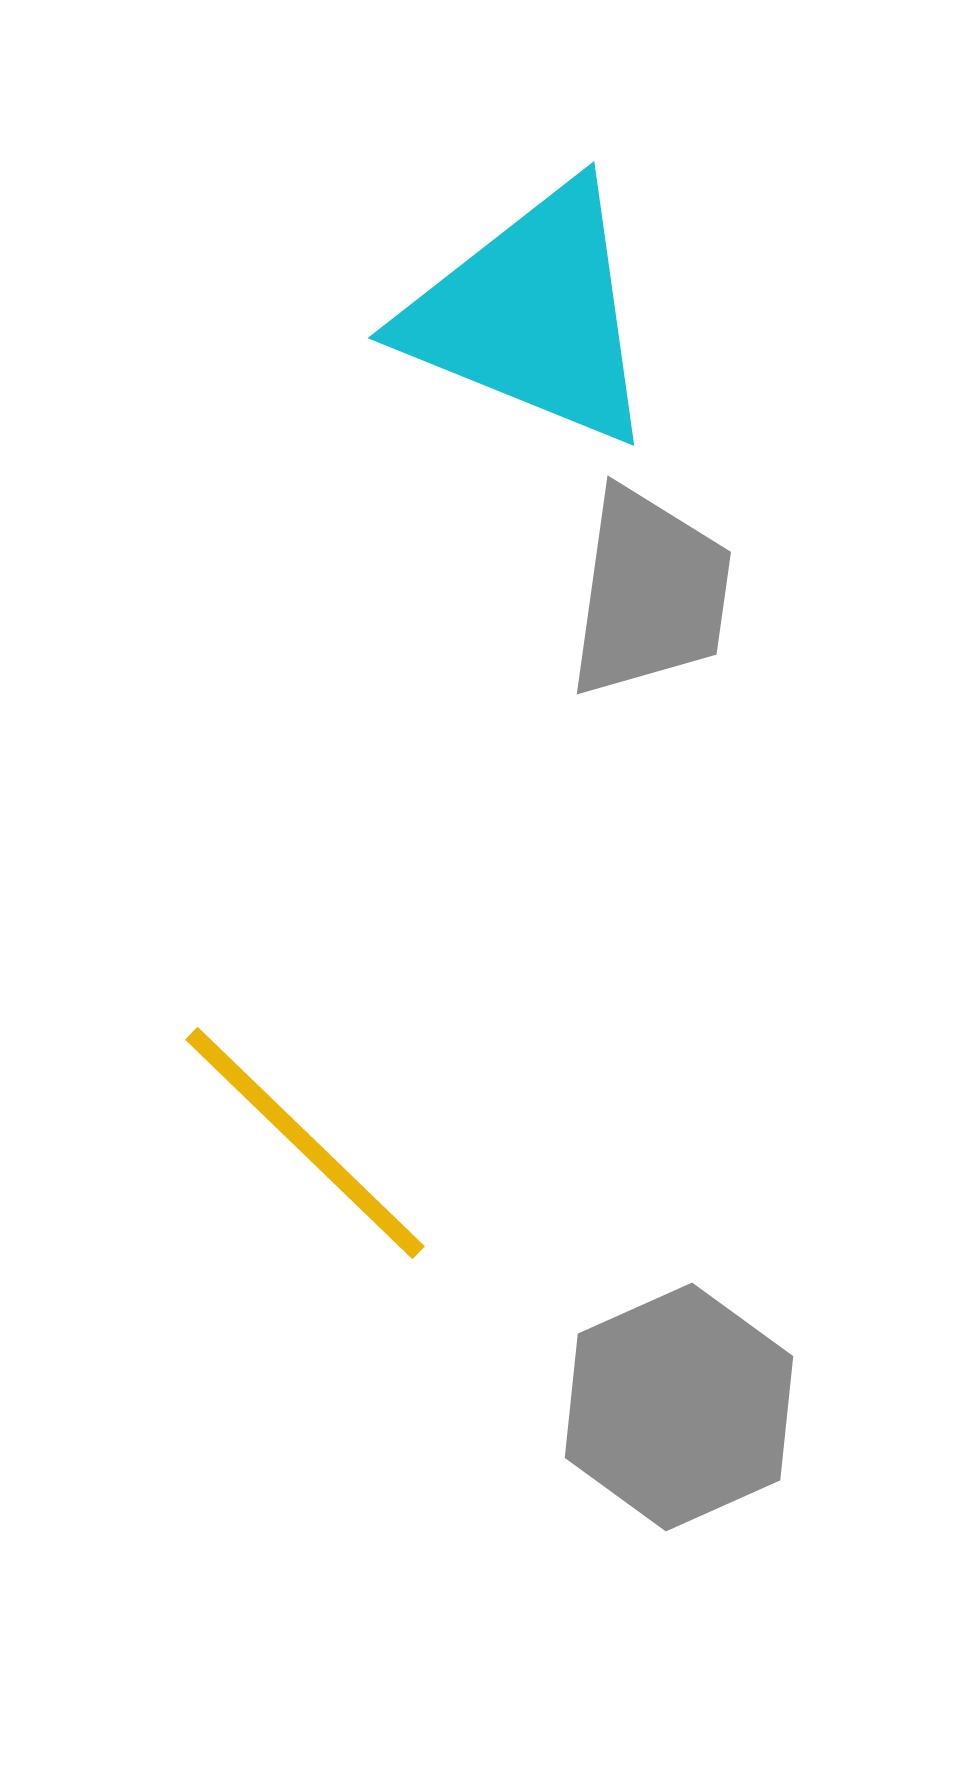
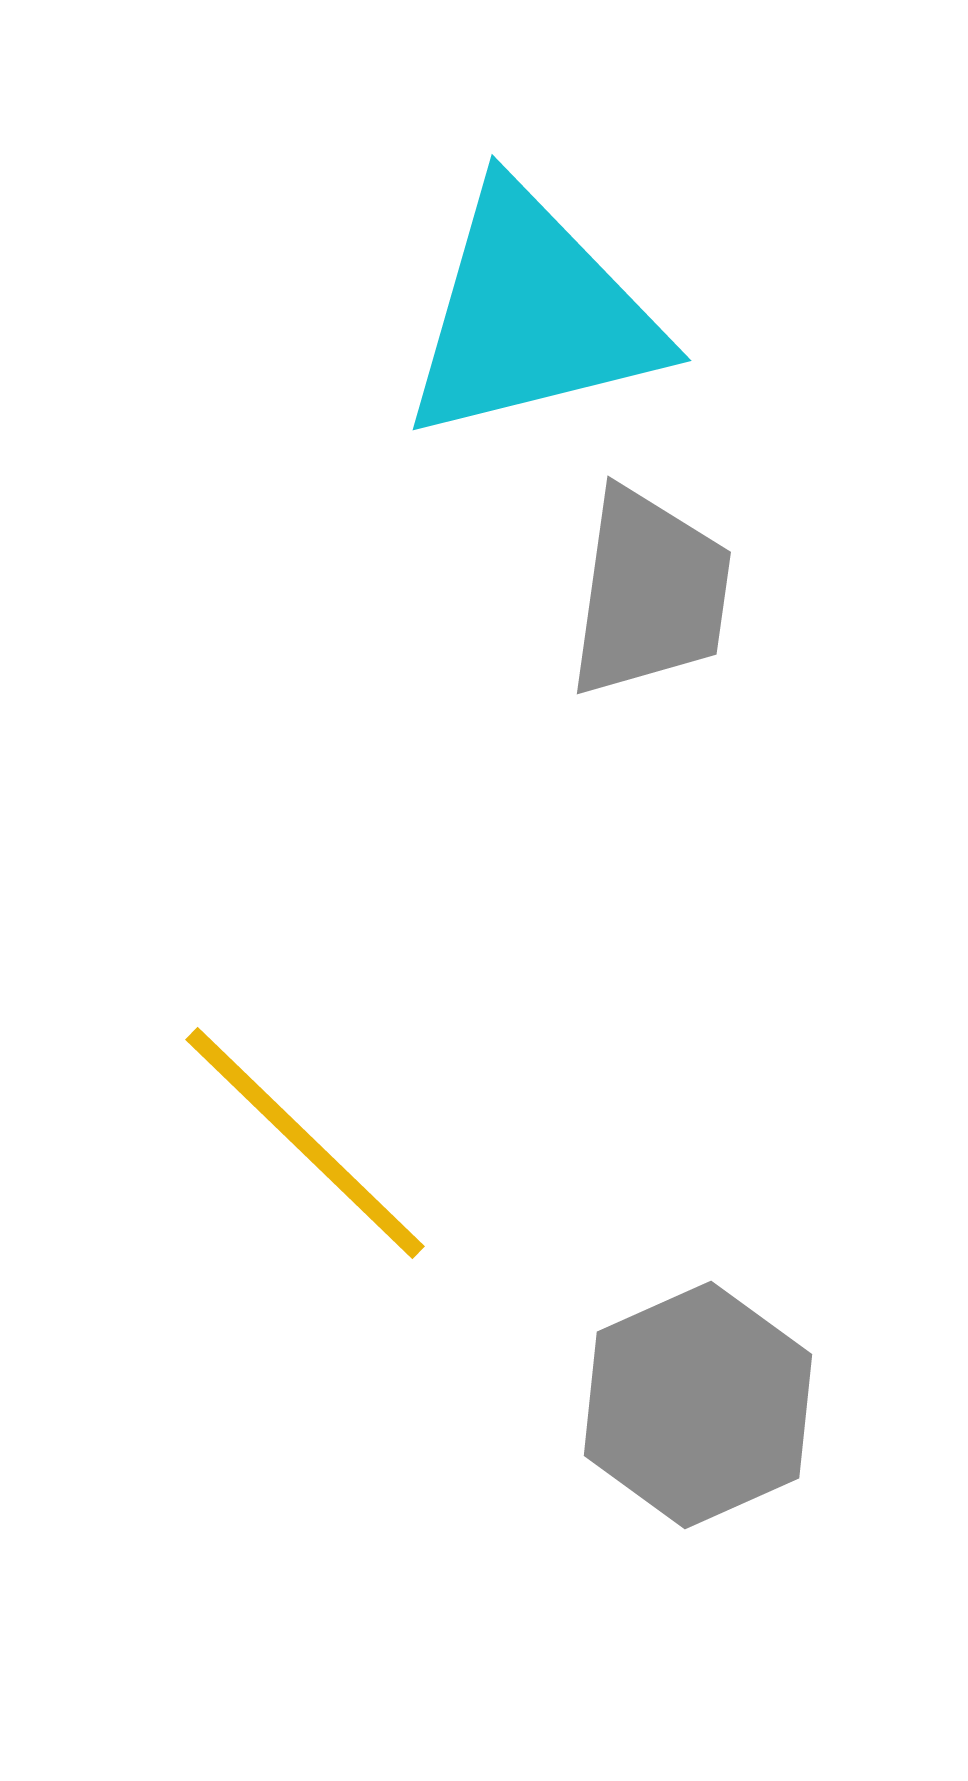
cyan triangle: rotated 36 degrees counterclockwise
gray hexagon: moved 19 px right, 2 px up
